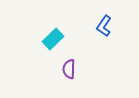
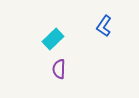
purple semicircle: moved 10 px left
